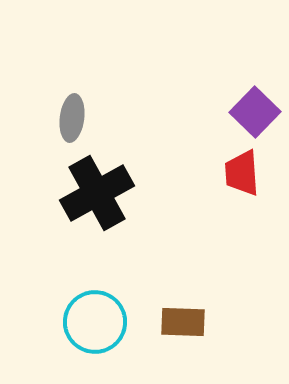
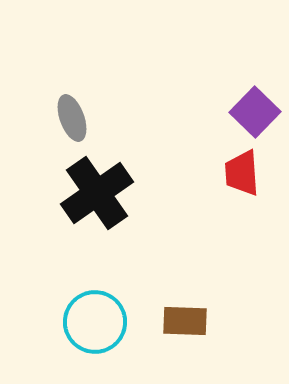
gray ellipse: rotated 27 degrees counterclockwise
black cross: rotated 6 degrees counterclockwise
brown rectangle: moved 2 px right, 1 px up
